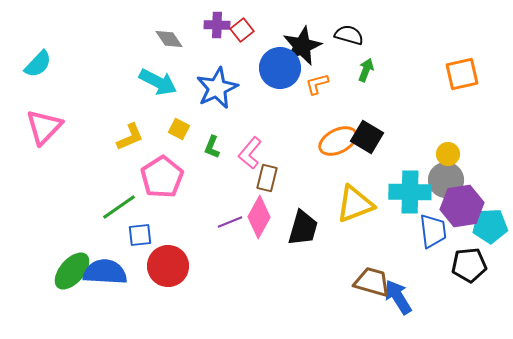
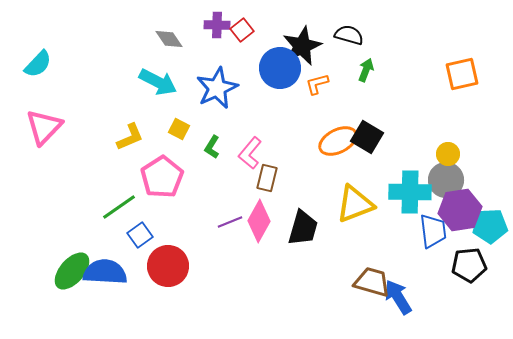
green L-shape: rotated 10 degrees clockwise
purple hexagon: moved 2 px left, 4 px down
pink diamond: moved 4 px down
blue square: rotated 30 degrees counterclockwise
